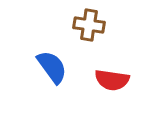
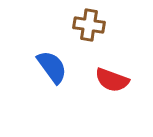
red semicircle: rotated 12 degrees clockwise
